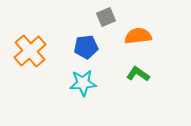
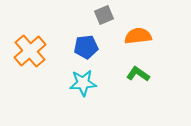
gray square: moved 2 px left, 2 px up
